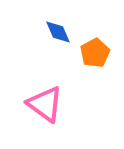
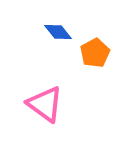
blue diamond: rotated 16 degrees counterclockwise
